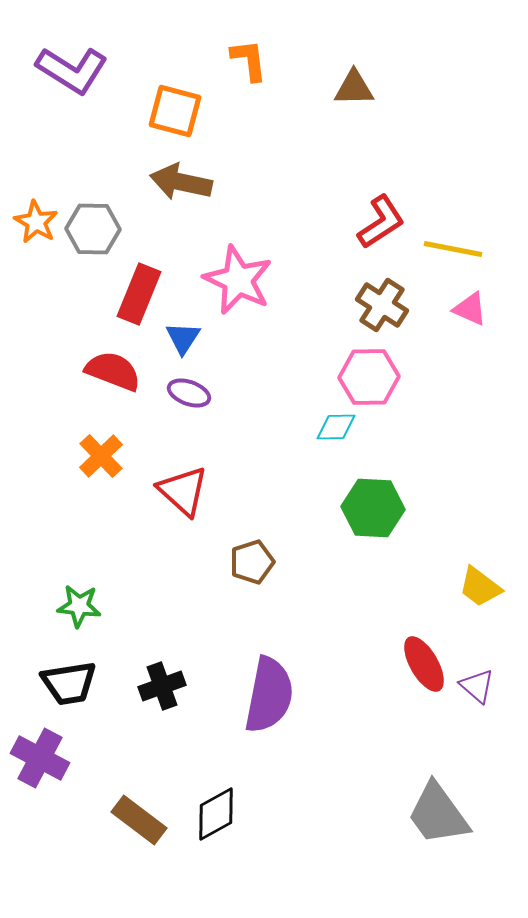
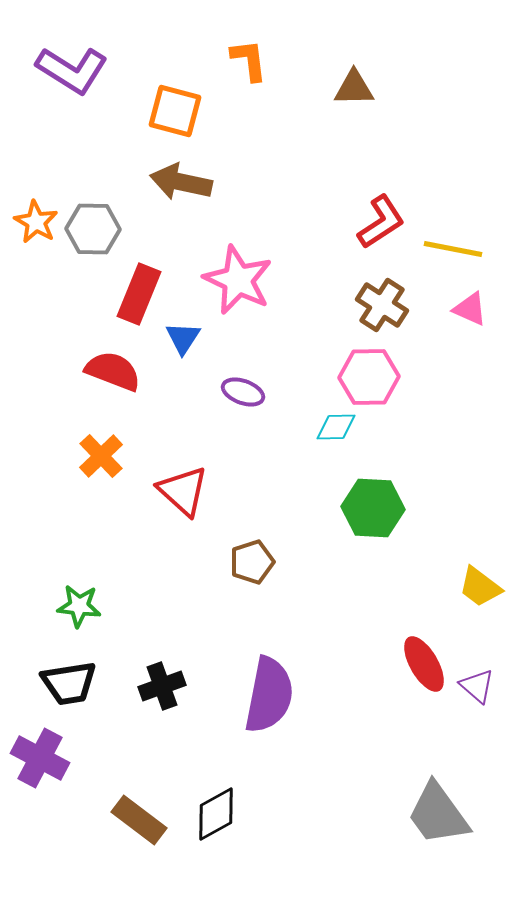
purple ellipse: moved 54 px right, 1 px up
